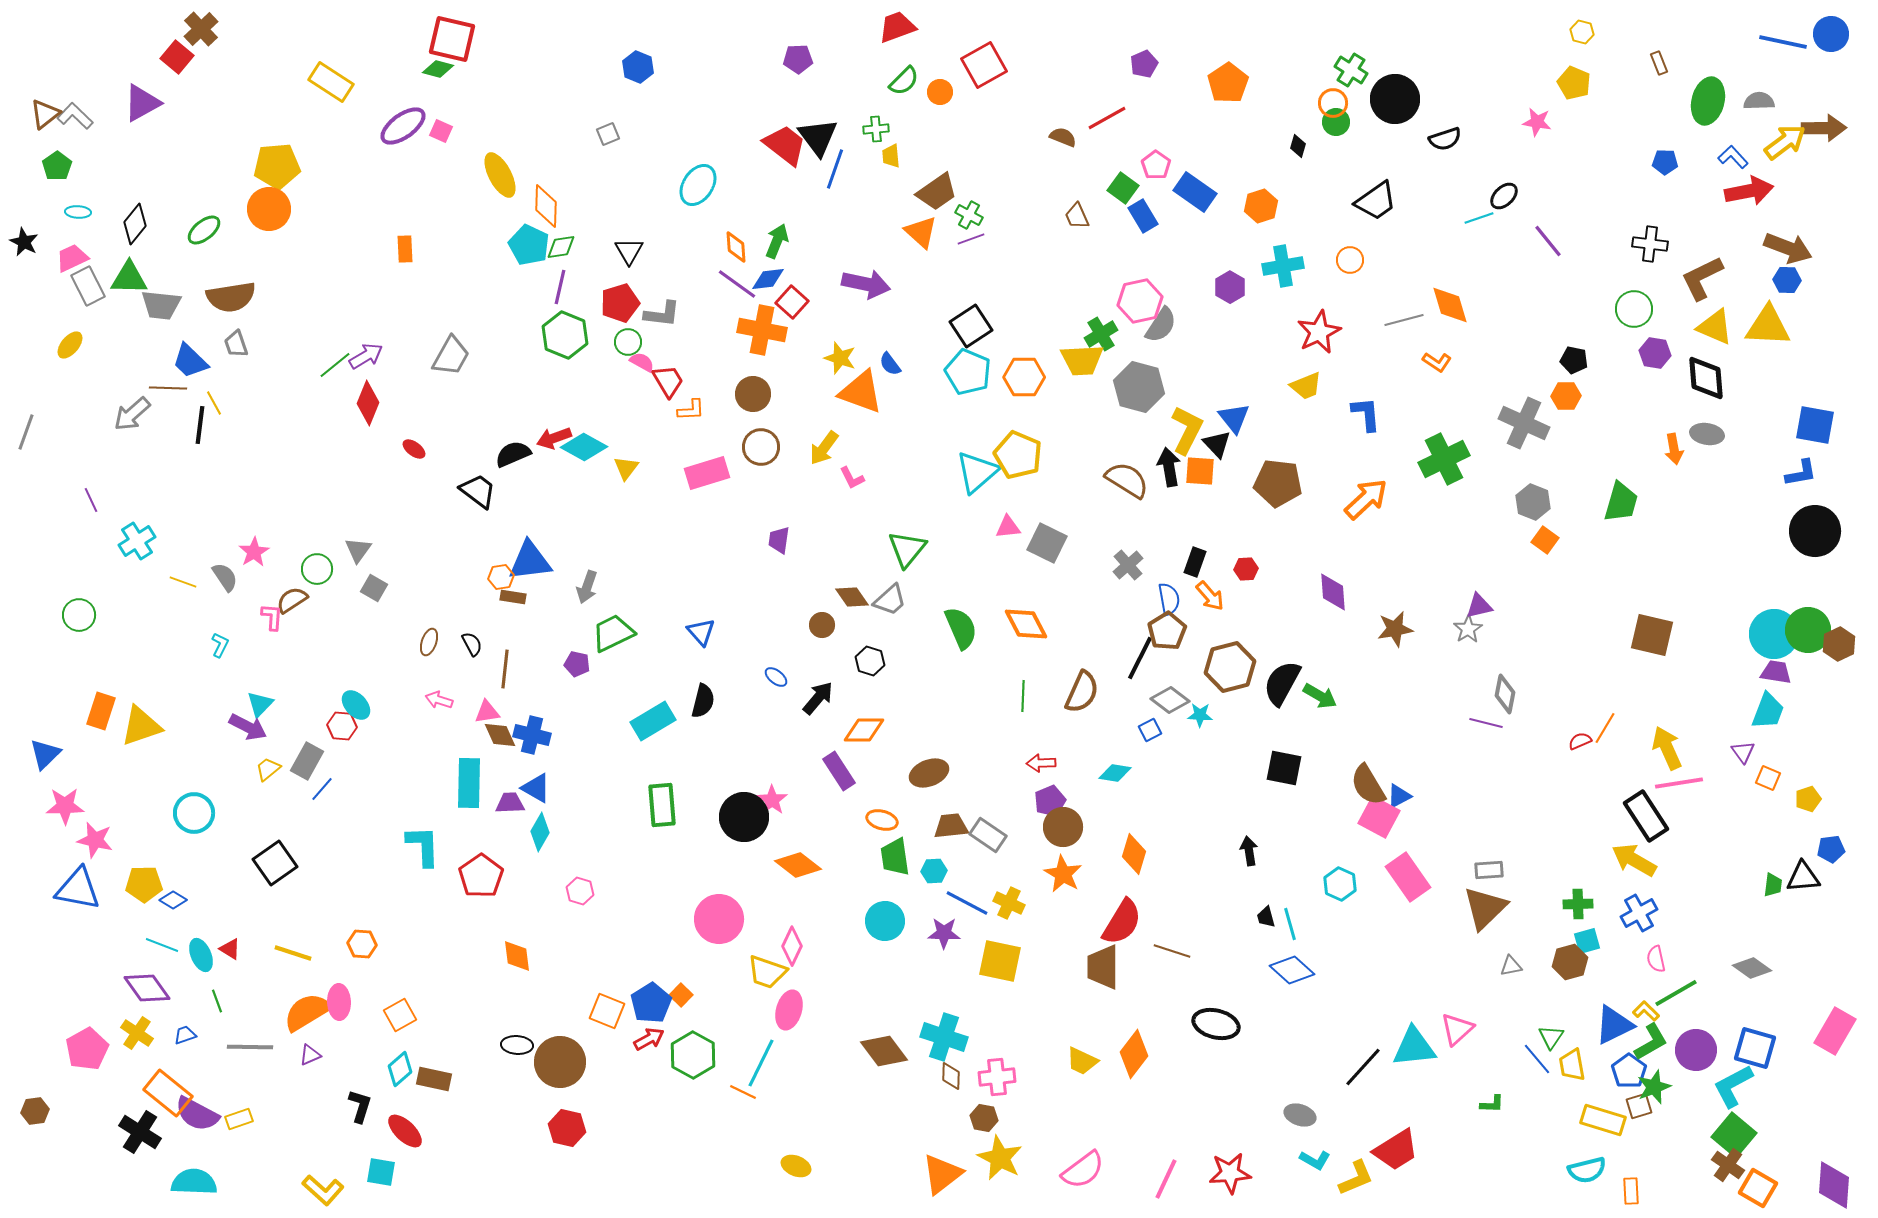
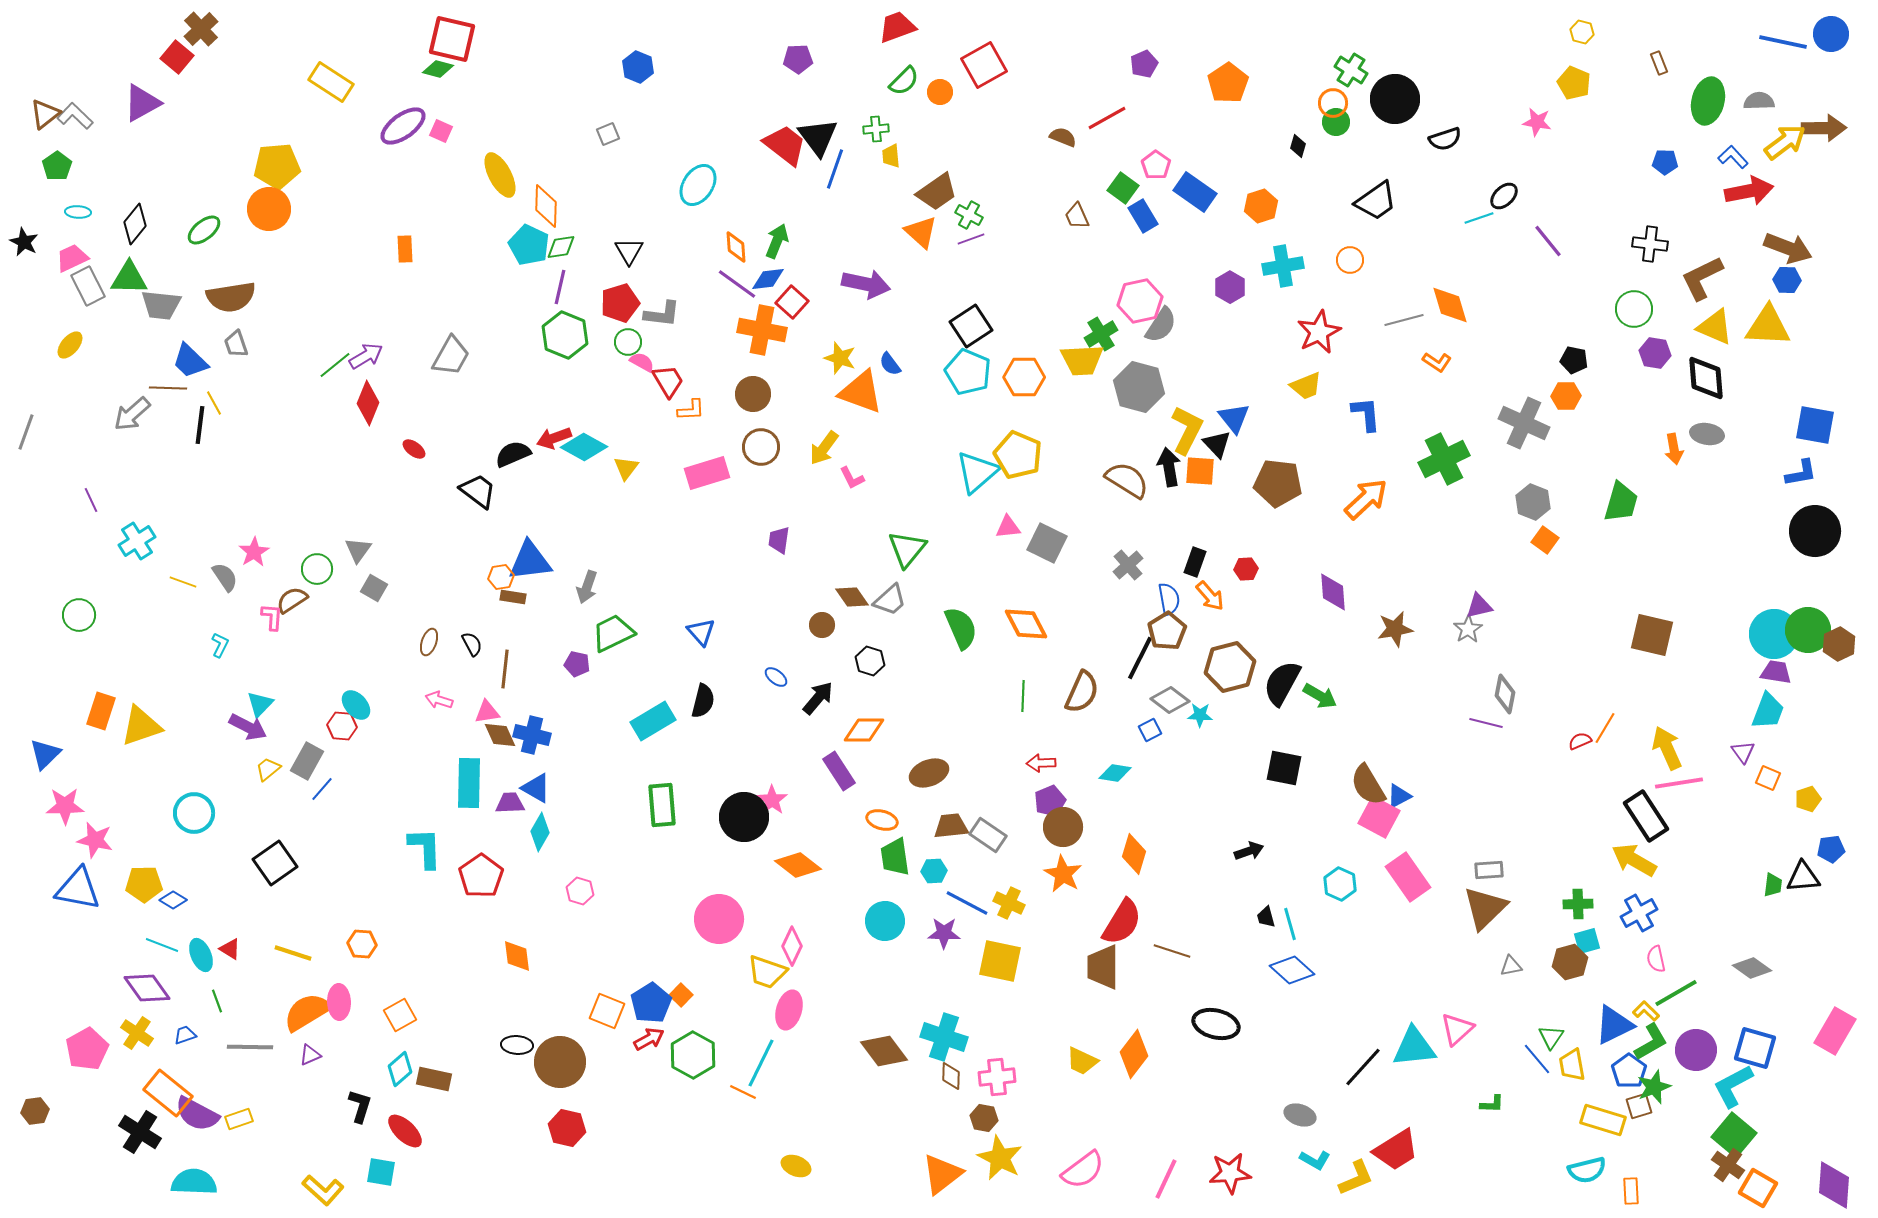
cyan L-shape at (423, 846): moved 2 px right, 2 px down
black arrow at (1249, 851): rotated 80 degrees clockwise
